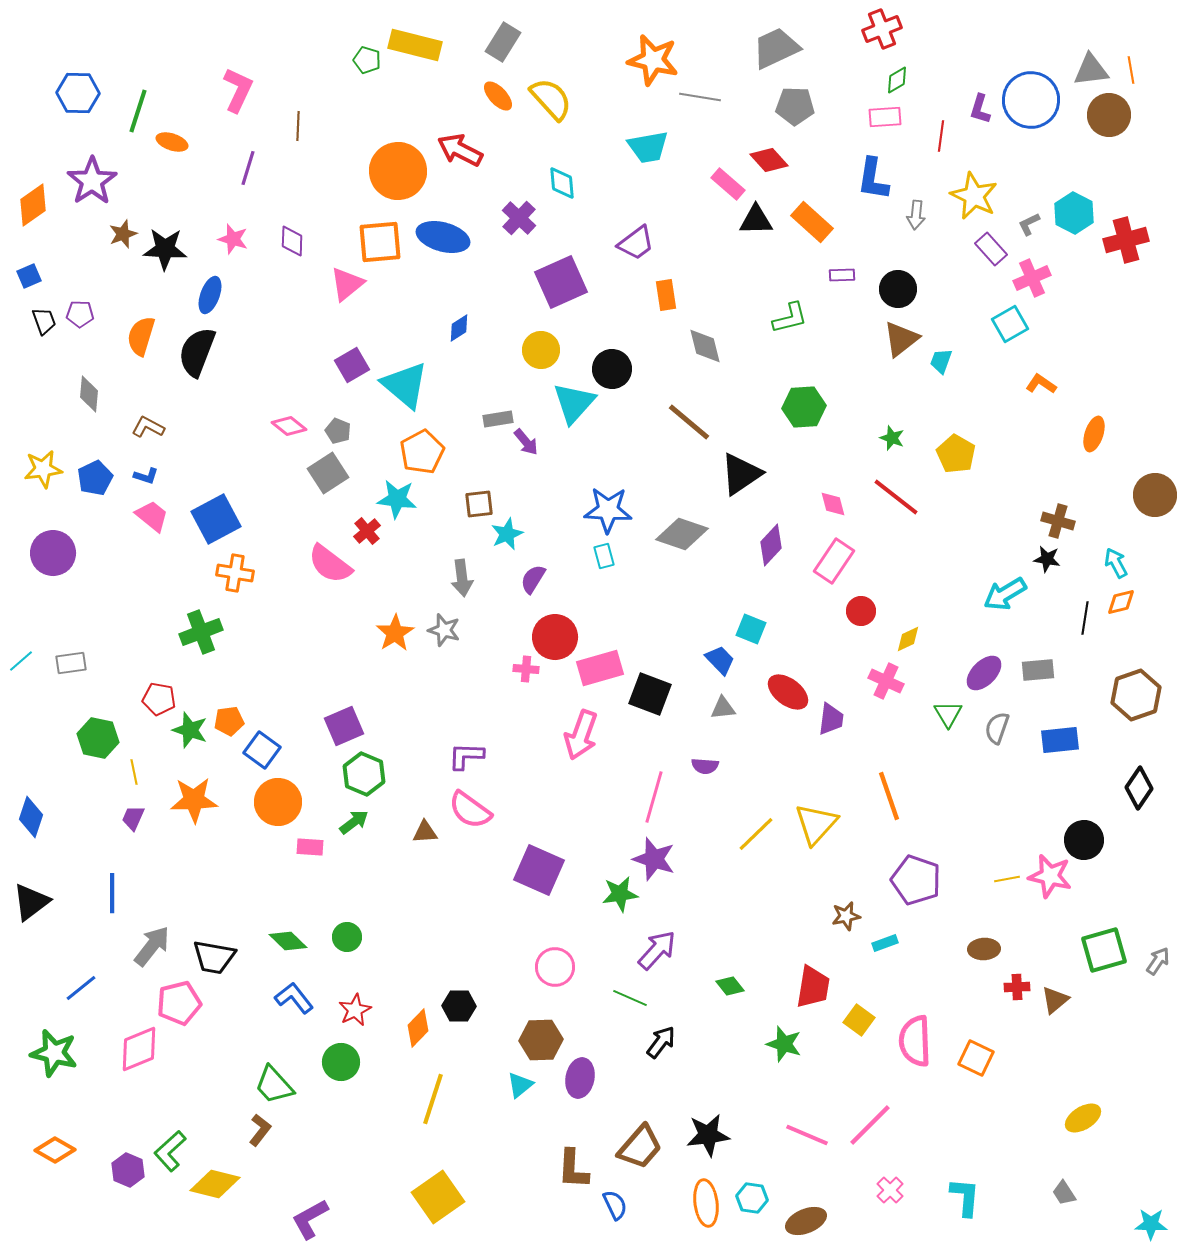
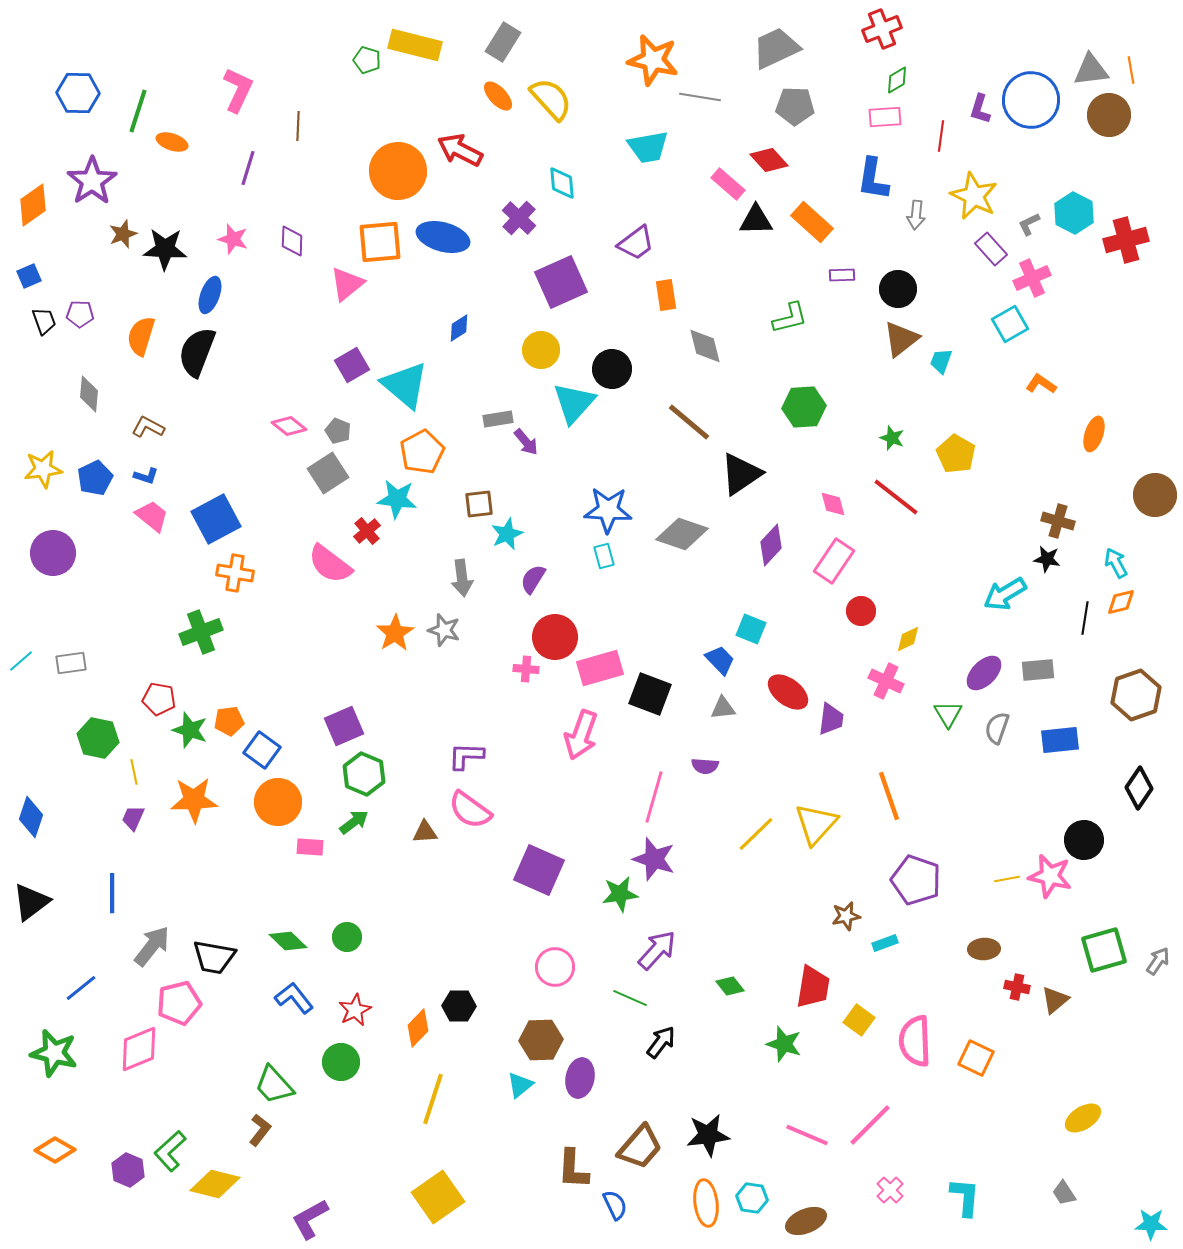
red cross at (1017, 987): rotated 15 degrees clockwise
